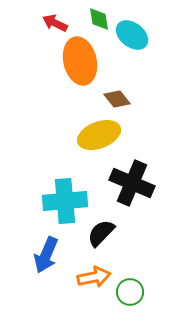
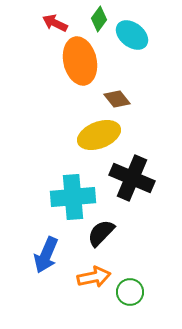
green diamond: rotated 45 degrees clockwise
black cross: moved 5 px up
cyan cross: moved 8 px right, 4 px up
